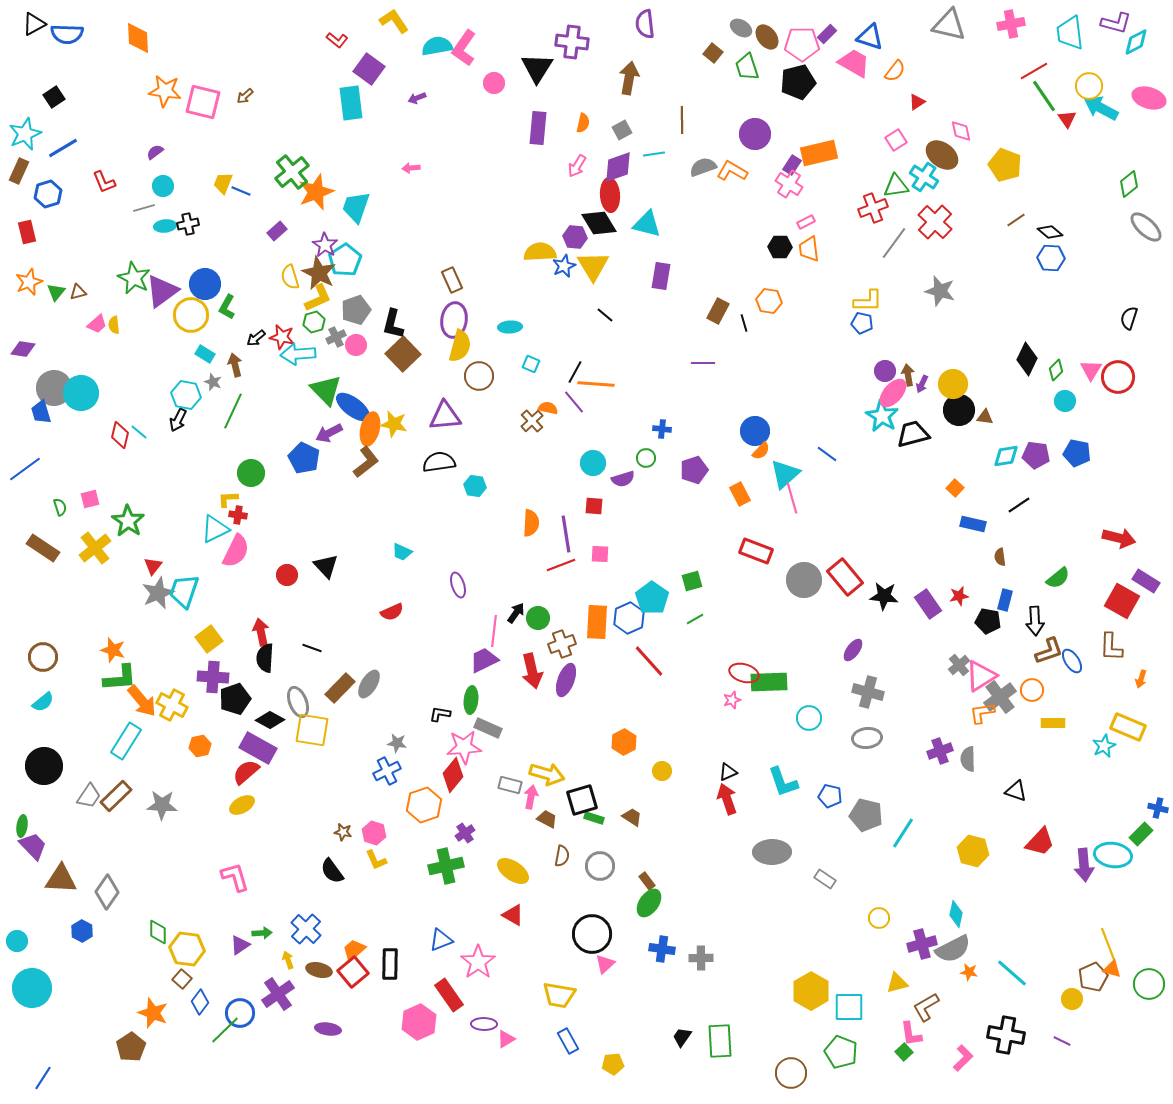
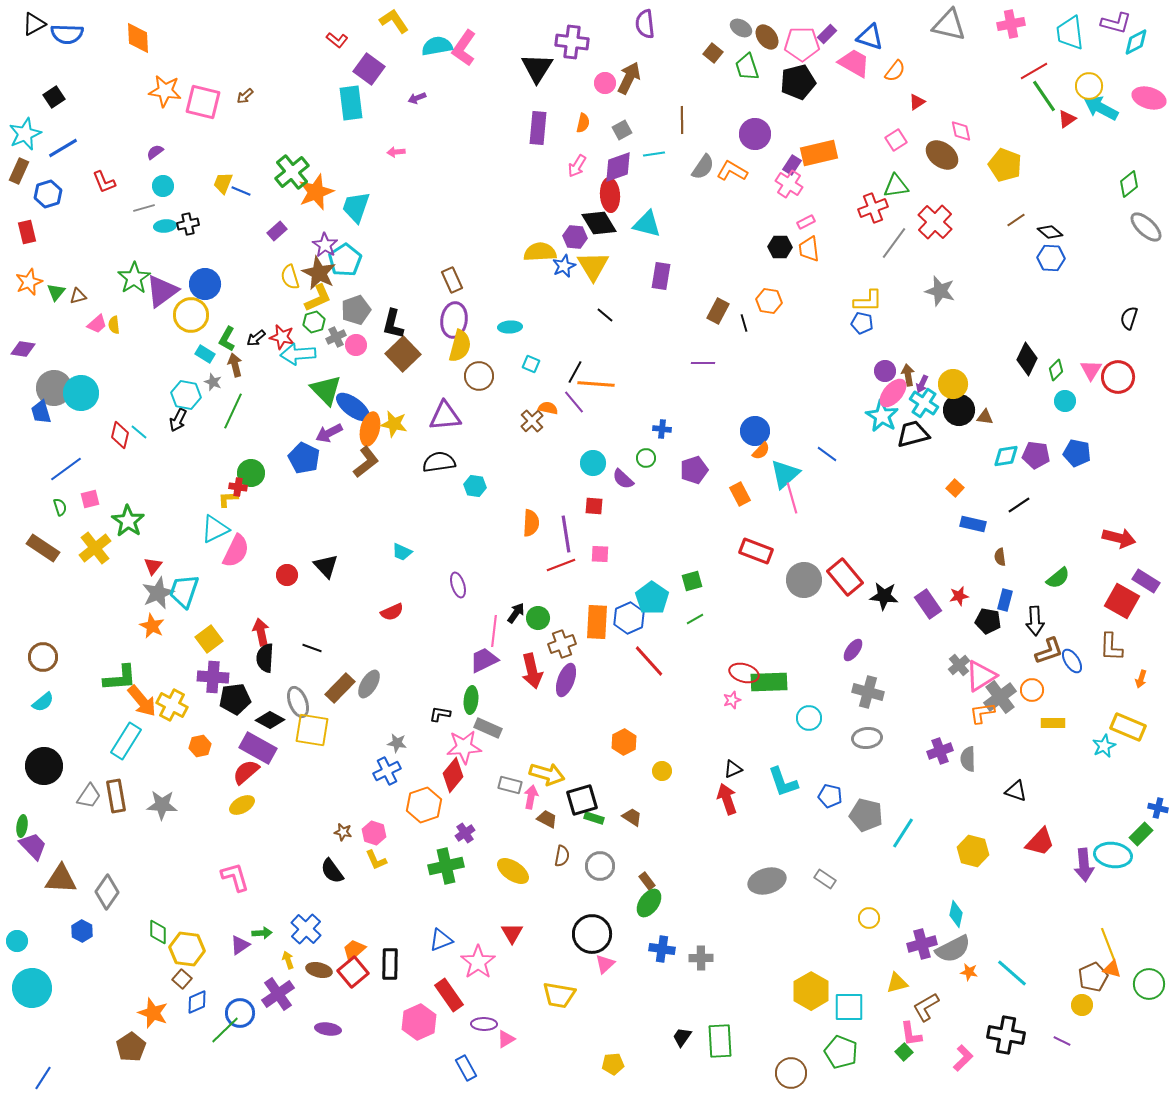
brown arrow at (629, 78): rotated 16 degrees clockwise
pink circle at (494, 83): moved 111 px right
red triangle at (1067, 119): rotated 30 degrees clockwise
gray semicircle at (703, 167): rotated 144 degrees clockwise
pink arrow at (411, 168): moved 15 px left, 16 px up
cyan cross at (924, 177): moved 226 px down
green star at (134, 278): rotated 12 degrees clockwise
brown triangle at (78, 292): moved 4 px down
green L-shape at (227, 307): moved 32 px down
blue line at (25, 469): moved 41 px right
purple semicircle at (623, 479): rotated 60 degrees clockwise
red cross at (238, 515): moved 28 px up
orange star at (113, 650): moved 39 px right, 24 px up; rotated 10 degrees clockwise
black pentagon at (235, 699): rotated 12 degrees clockwise
black triangle at (728, 772): moved 5 px right, 3 px up
brown rectangle at (116, 796): rotated 56 degrees counterclockwise
gray ellipse at (772, 852): moved 5 px left, 29 px down; rotated 15 degrees counterclockwise
red triangle at (513, 915): moved 1 px left, 18 px down; rotated 30 degrees clockwise
yellow circle at (879, 918): moved 10 px left
yellow circle at (1072, 999): moved 10 px right, 6 px down
blue diamond at (200, 1002): moved 3 px left; rotated 30 degrees clockwise
blue rectangle at (568, 1041): moved 102 px left, 27 px down
